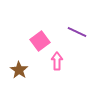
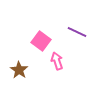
pink square: moved 1 px right; rotated 18 degrees counterclockwise
pink arrow: rotated 18 degrees counterclockwise
